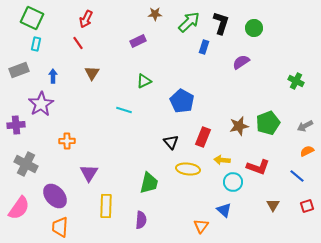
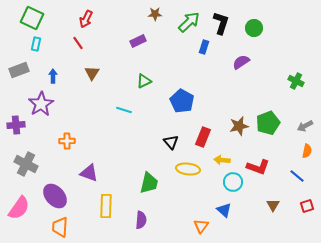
orange semicircle at (307, 151): rotated 128 degrees clockwise
purple triangle at (89, 173): rotated 42 degrees counterclockwise
